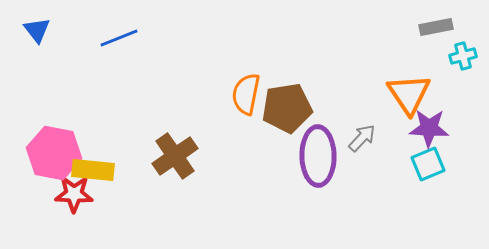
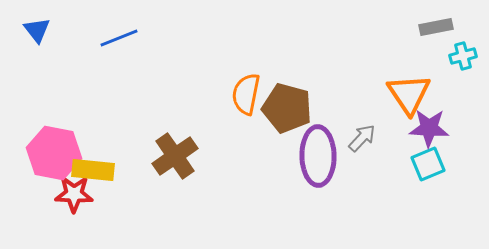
brown pentagon: rotated 24 degrees clockwise
